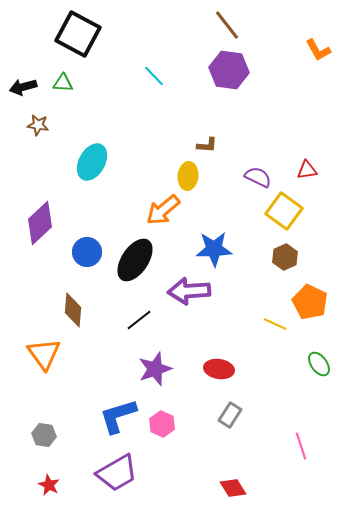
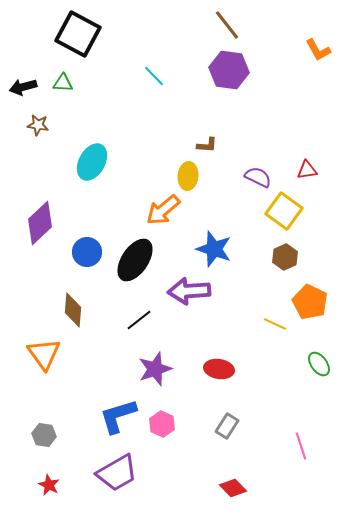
blue star: rotated 21 degrees clockwise
gray rectangle: moved 3 px left, 11 px down
red diamond: rotated 12 degrees counterclockwise
